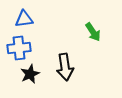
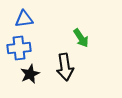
green arrow: moved 12 px left, 6 px down
